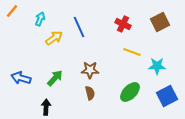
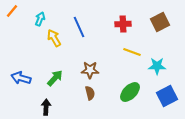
red cross: rotated 28 degrees counterclockwise
yellow arrow: rotated 84 degrees counterclockwise
